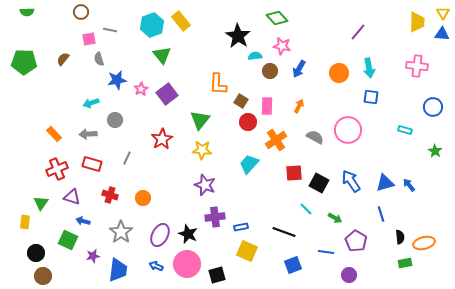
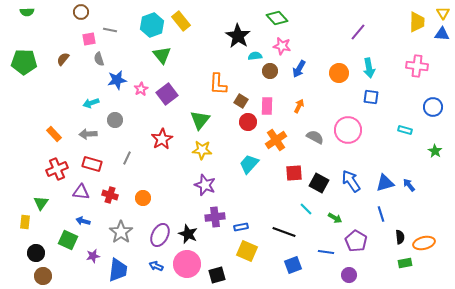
purple triangle at (72, 197): moved 9 px right, 5 px up; rotated 12 degrees counterclockwise
